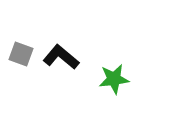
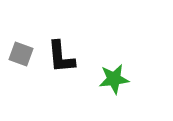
black L-shape: rotated 135 degrees counterclockwise
